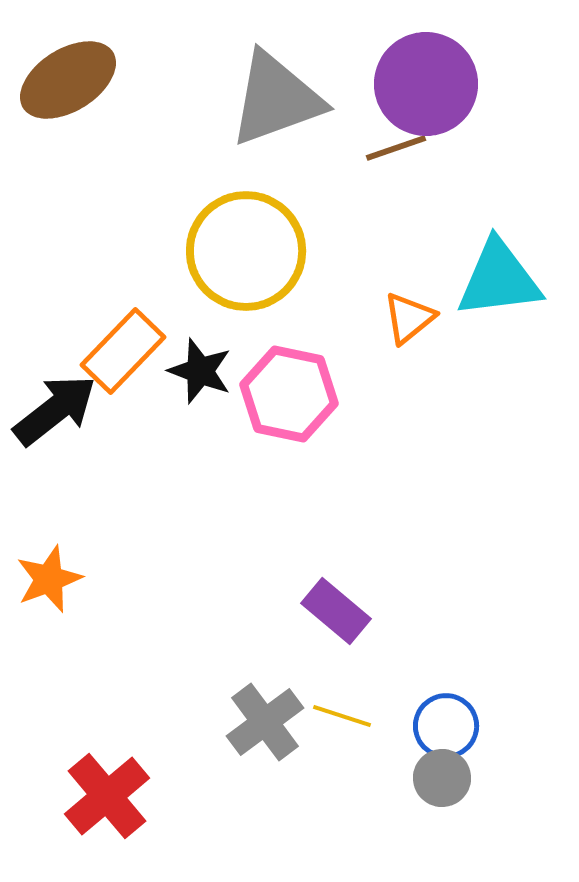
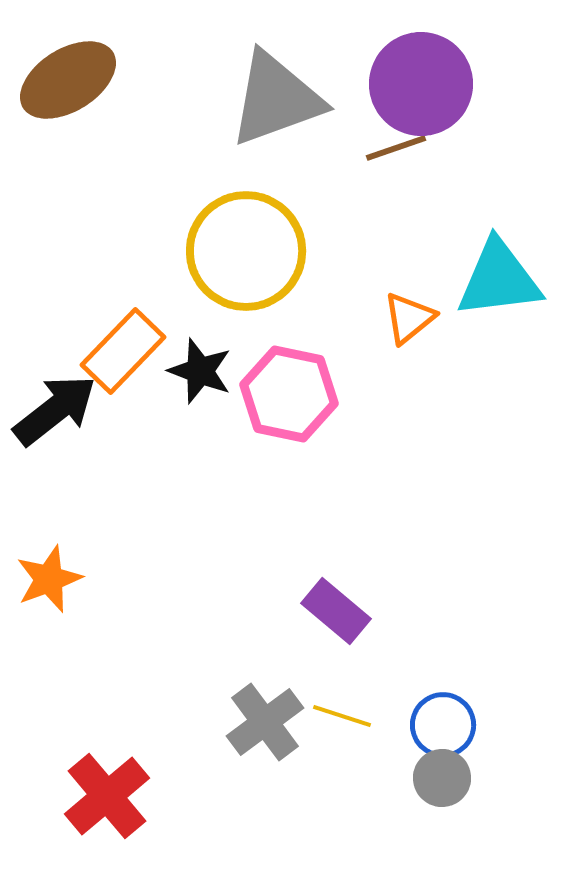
purple circle: moved 5 px left
blue circle: moved 3 px left, 1 px up
